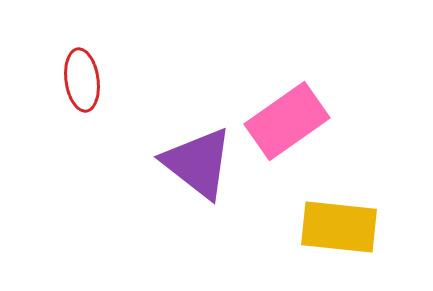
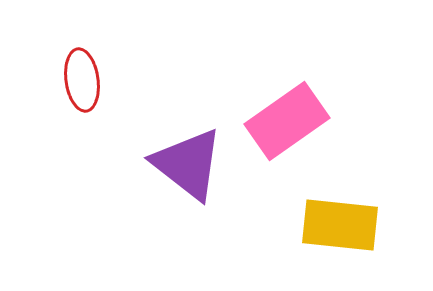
purple triangle: moved 10 px left, 1 px down
yellow rectangle: moved 1 px right, 2 px up
